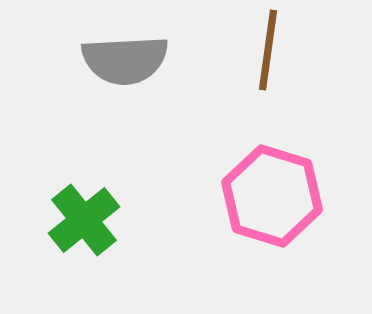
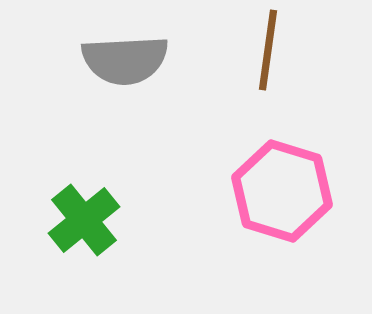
pink hexagon: moved 10 px right, 5 px up
